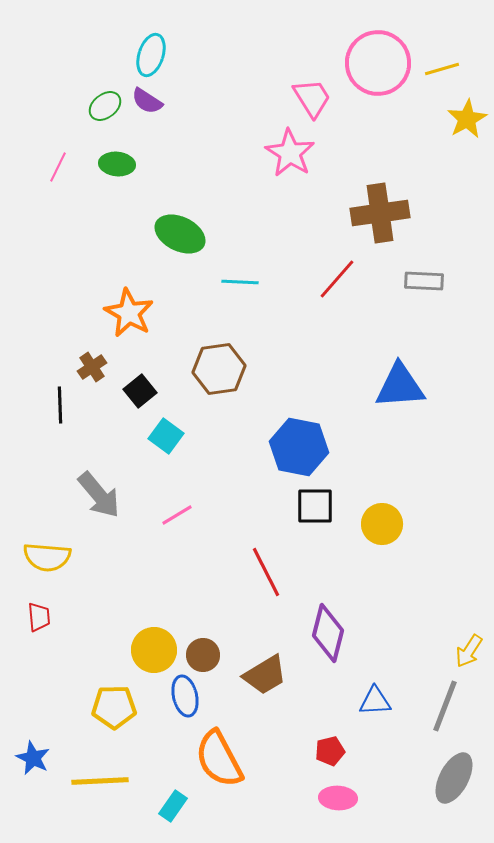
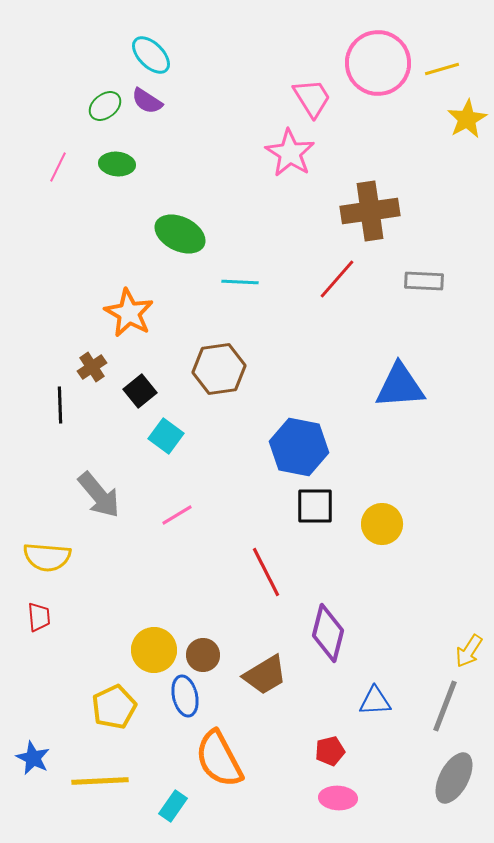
cyan ellipse at (151, 55): rotated 63 degrees counterclockwise
brown cross at (380, 213): moved 10 px left, 2 px up
yellow pentagon at (114, 707): rotated 24 degrees counterclockwise
